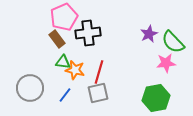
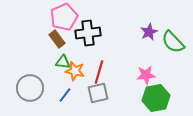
purple star: moved 2 px up
pink star: moved 20 px left, 12 px down
orange star: moved 1 px down
